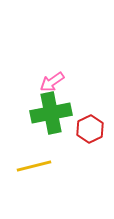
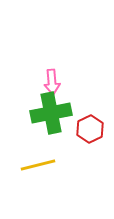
pink arrow: rotated 60 degrees counterclockwise
yellow line: moved 4 px right, 1 px up
